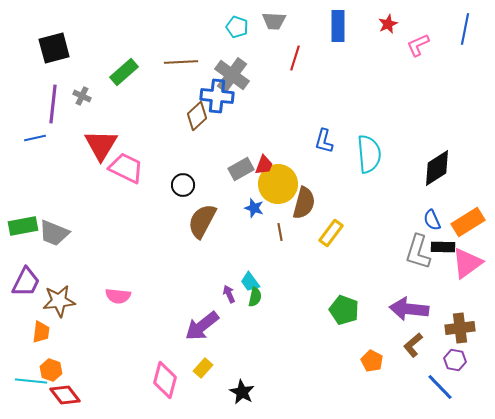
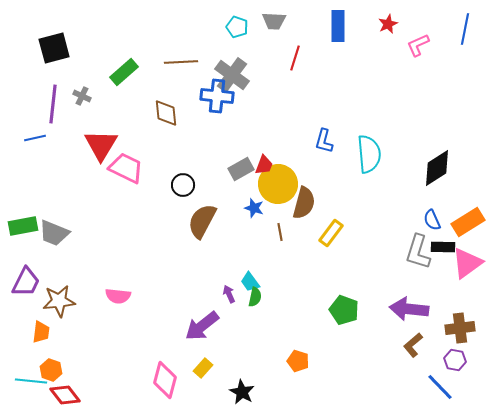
brown diamond at (197, 116): moved 31 px left, 3 px up; rotated 52 degrees counterclockwise
orange pentagon at (372, 361): moved 74 px left; rotated 10 degrees counterclockwise
